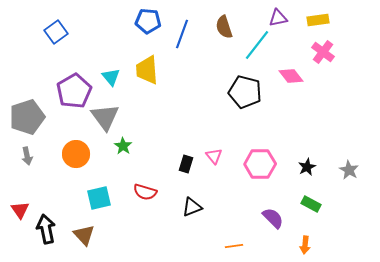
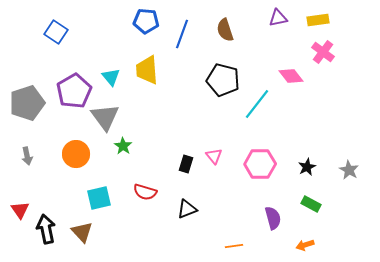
blue pentagon: moved 2 px left
brown semicircle: moved 1 px right, 3 px down
blue square: rotated 20 degrees counterclockwise
cyan line: moved 59 px down
black pentagon: moved 22 px left, 12 px up
gray pentagon: moved 14 px up
black triangle: moved 5 px left, 2 px down
purple semicircle: rotated 30 degrees clockwise
brown triangle: moved 2 px left, 3 px up
orange arrow: rotated 66 degrees clockwise
